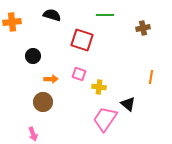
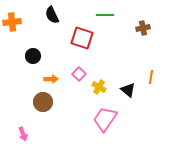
black semicircle: rotated 132 degrees counterclockwise
red square: moved 2 px up
pink square: rotated 24 degrees clockwise
yellow cross: rotated 24 degrees clockwise
black triangle: moved 14 px up
pink arrow: moved 10 px left
